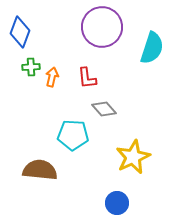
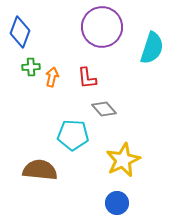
yellow star: moved 10 px left, 3 px down
